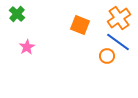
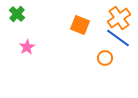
blue line: moved 4 px up
orange circle: moved 2 px left, 2 px down
